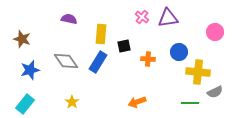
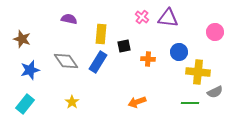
purple triangle: rotated 15 degrees clockwise
